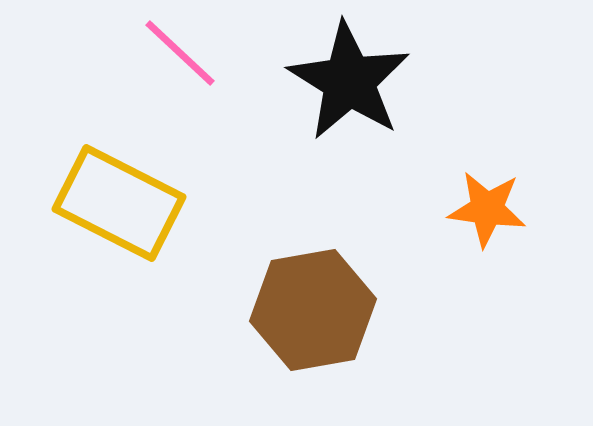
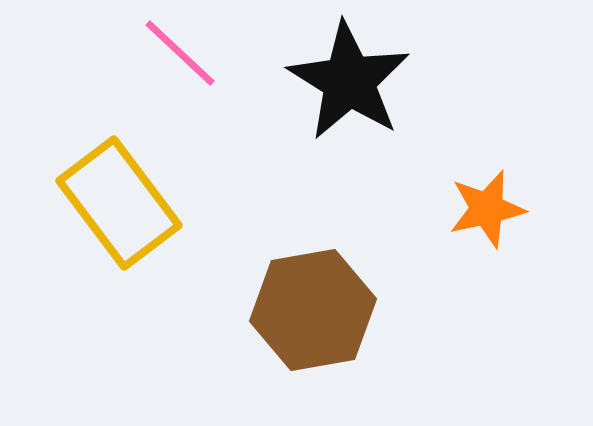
yellow rectangle: rotated 26 degrees clockwise
orange star: rotated 20 degrees counterclockwise
